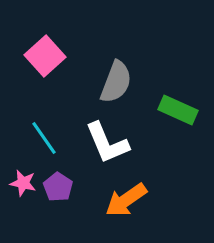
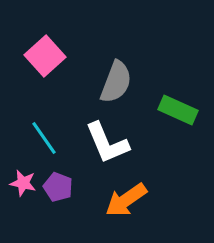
purple pentagon: rotated 12 degrees counterclockwise
